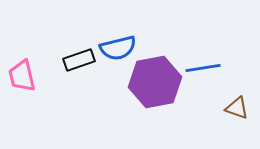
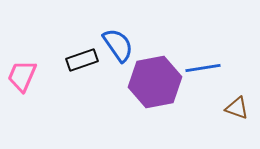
blue semicircle: moved 3 px up; rotated 111 degrees counterclockwise
black rectangle: moved 3 px right
pink trapezoid: rotated 36 degrees clockwise
